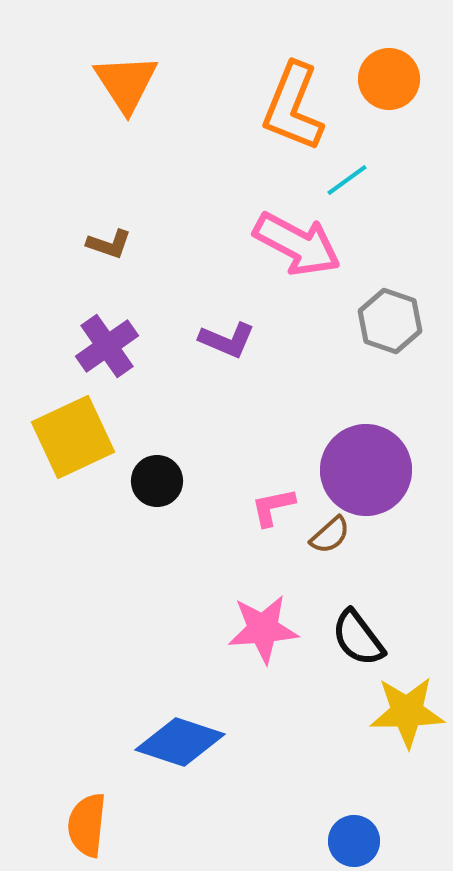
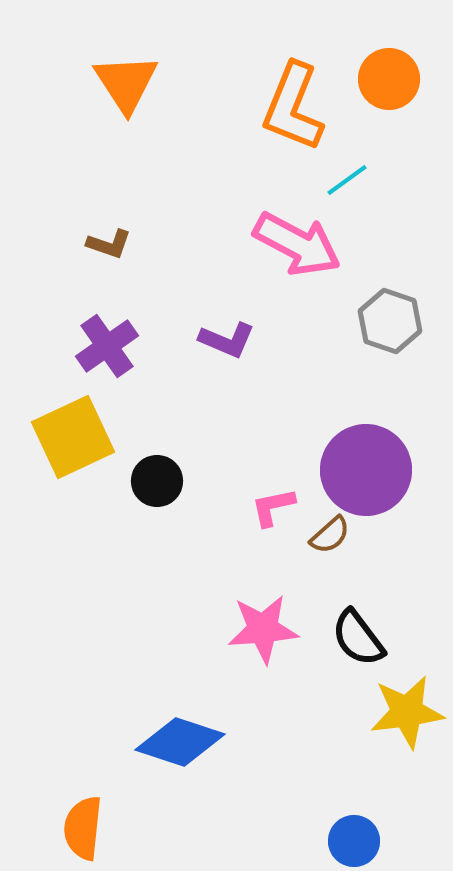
yellow star: rotated 6 degrees counterclockwise
orange semicircle: moved 4 px left, 3 px down
